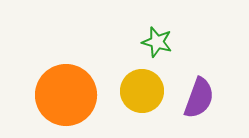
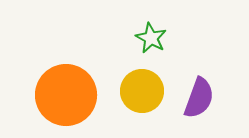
green star: moved 6 px left, 4 px up; rotated 12 degrees clockwise
